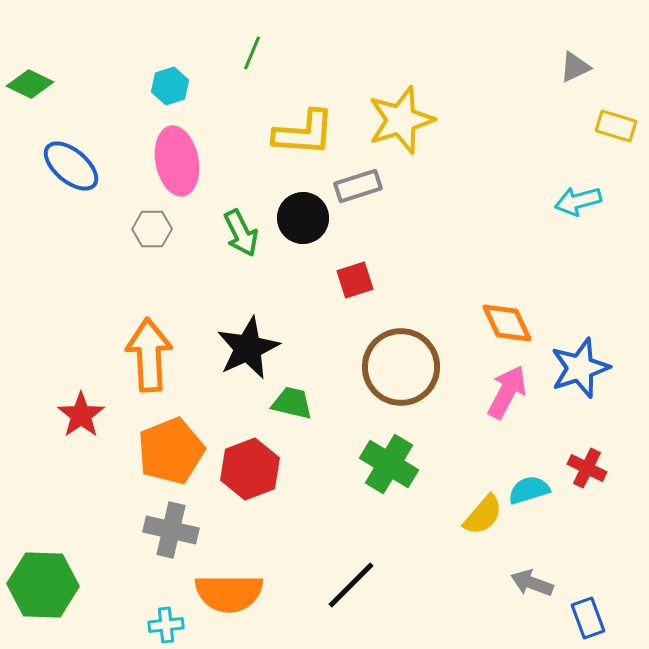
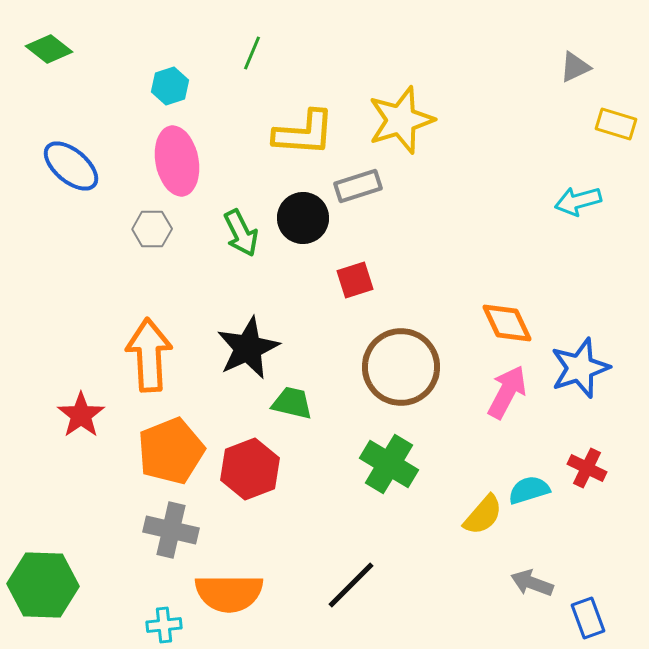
green diamond: moved 19 px right, 35 px up; rotated 12 degrees clockwise
yellow rectangle: moved 2 px up
cyan cross: moved 2 px left
